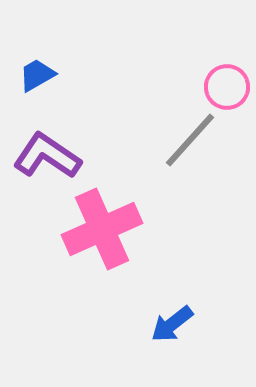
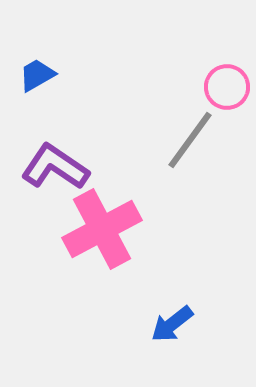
gray line: rotated 6 degrees counterclockwise
purple L-shape: moved 8 px right, 11 px down
pink cross: rotated 4 degrees counterclockwise
